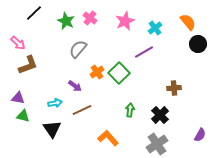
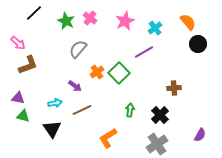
orange L-shape: rotated 80 degrees counterclockwise
